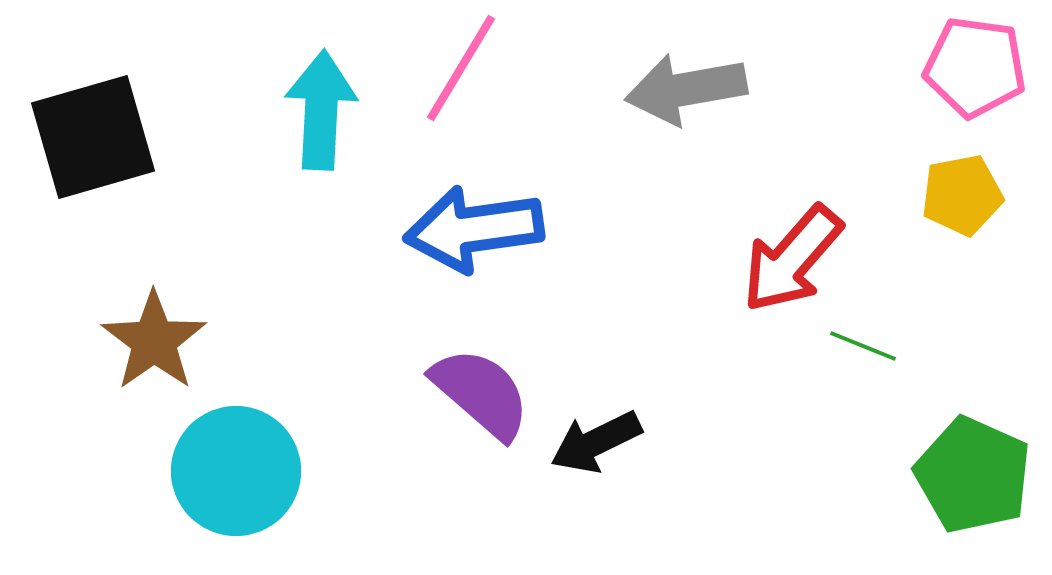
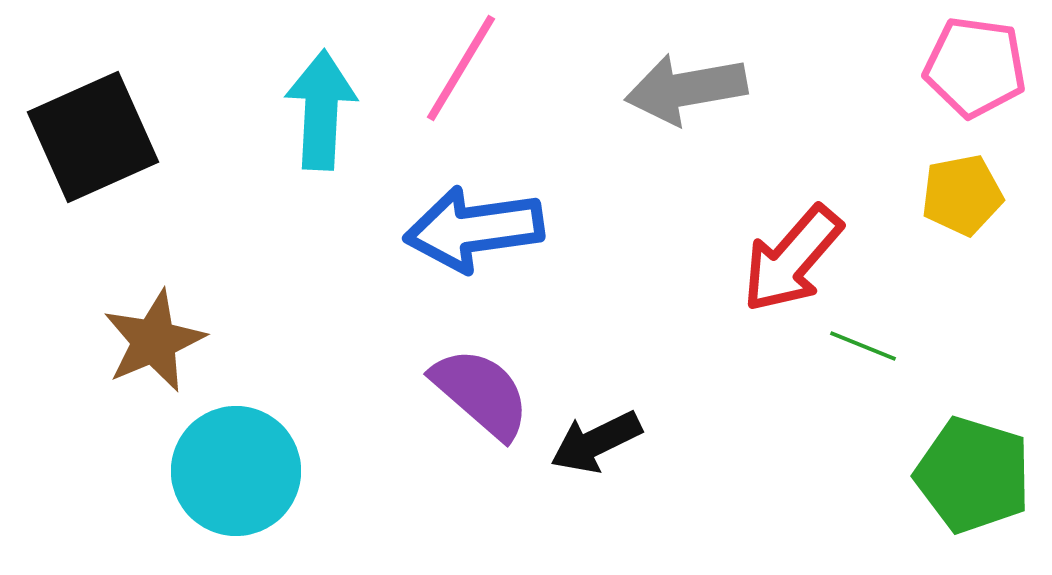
black square: rotated 8 degrees counterclockwise
brown star: rotated 12 degrees clockwise
green pentagon: rotated 7 degrees counterclockwise
